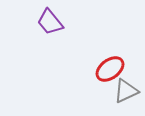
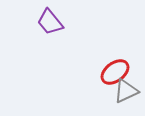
red ellipse: moved 5 px right, 3 px down
